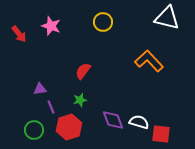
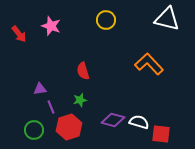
white triangle: moved 1 px down
yellow circle: moved 3 px right, 2 px up
orange L-shape: moved 3 px down
red semicircle: rotated 54 degrees counterclockwise
purple diamond: rotated 55 degrees counterclockwise
